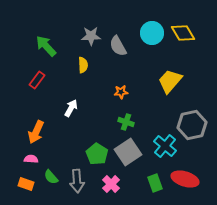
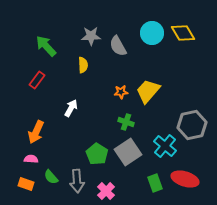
yellow trapezoid: moved 22 px left, 10 px down
pink cross: moved 5 px left, 7 px down
